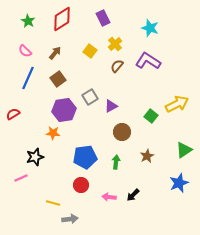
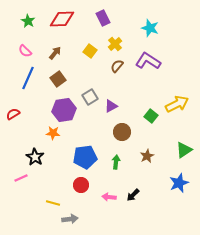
red diamond: rotated 30 degrees clockwise
black star: rotated 24 degrees counterclockwise
